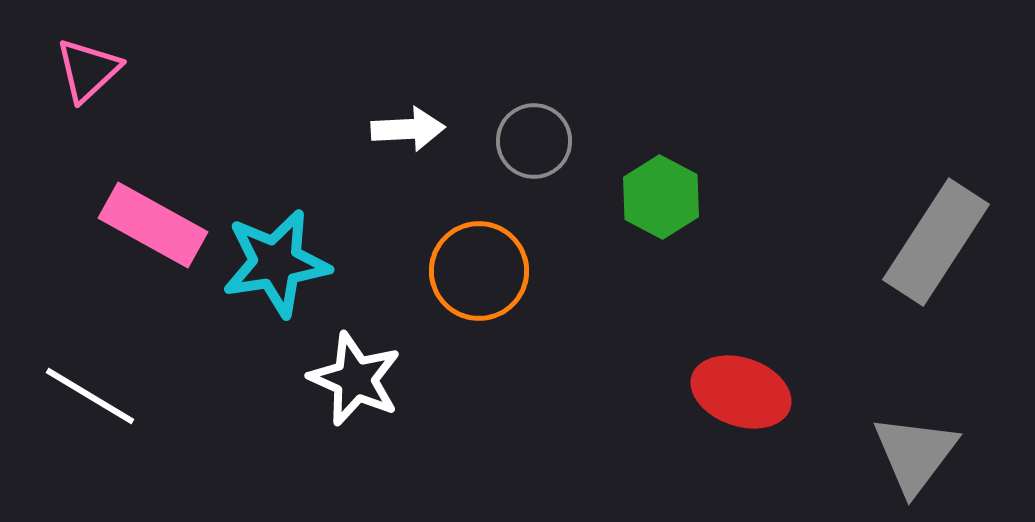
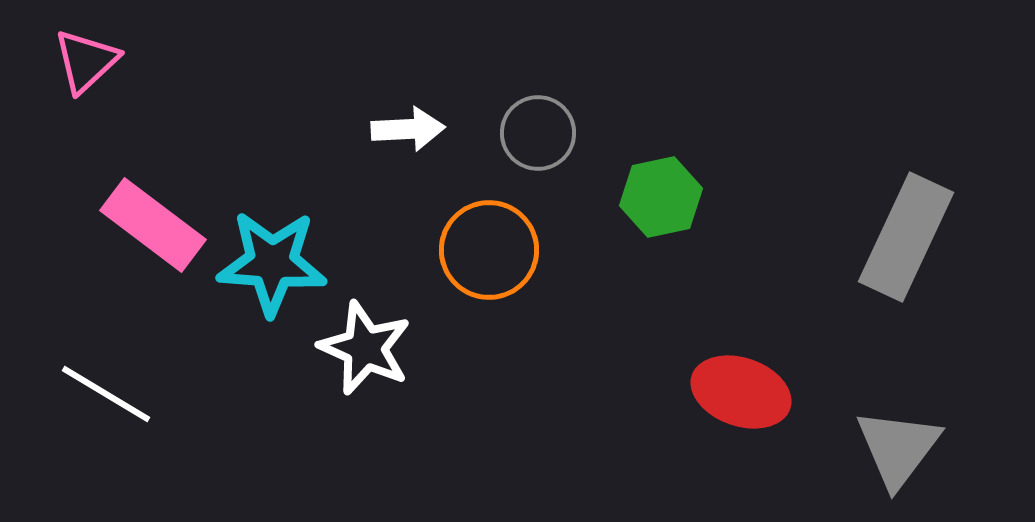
pink triangle: moved 2 px left, 9 px up
gray circle: moved 4 px right, 8 px up
green hexagon: rotated 20 degrees clockwise
pink rectangle: rotated 8 degrees clockwise
gray rectangle: moved 30 px left, 5 px up; rotated 8 degrees counterclockwise
cyan star: moved 4 px left; rotated 13 degrees clockwise
orange circle: moved 10 px right, 21 px up
white star: moved 10 px right, 31 px up
white line: moved 16 px right, 2 px up
gray triangle: moved 17 px left, 6 px up
